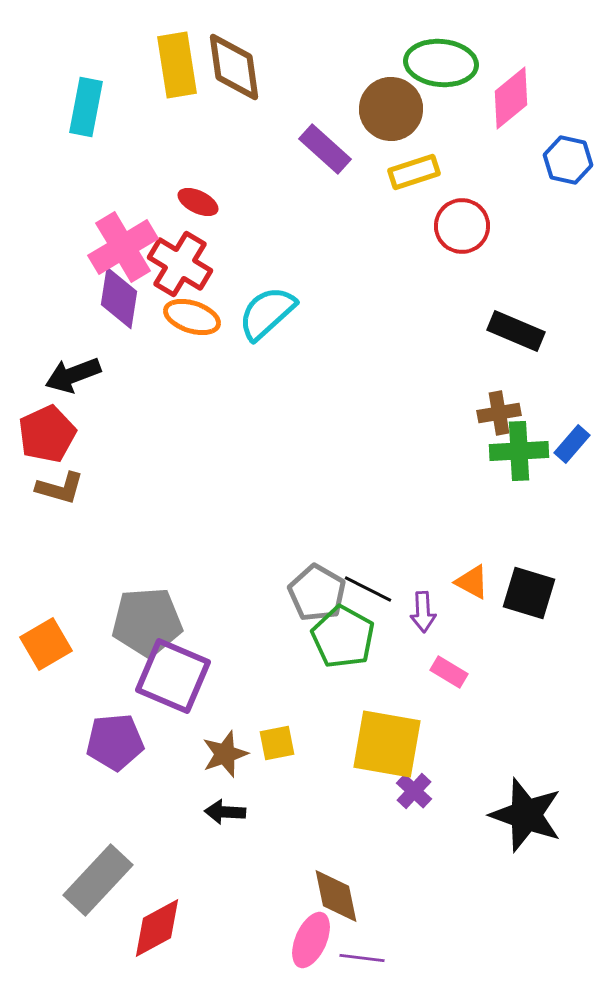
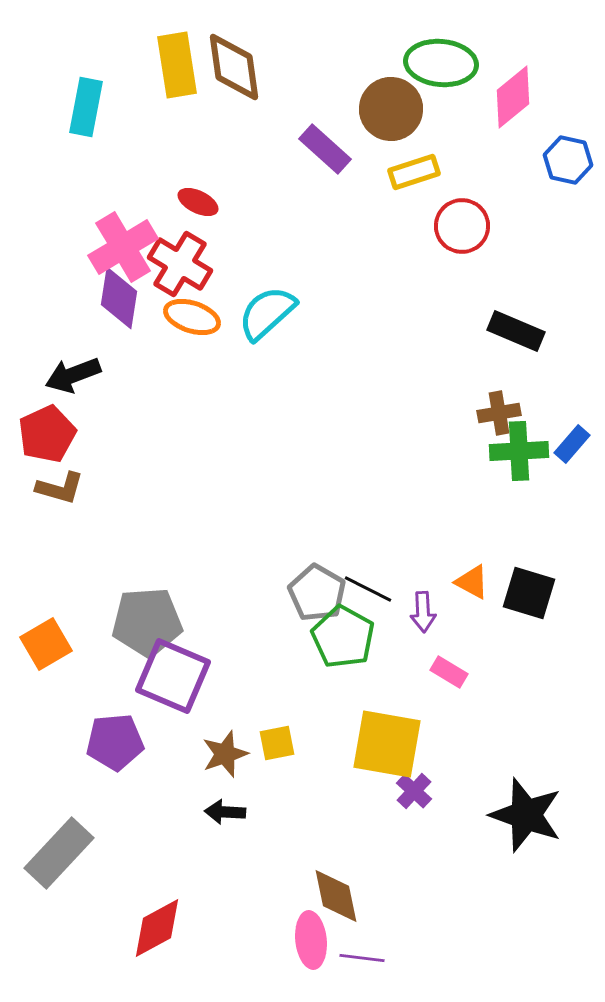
pink diamond at (511, 98): moved 2 px right, 1 px up
gray rectangle at (98, 880): moved 39 px left, 27 px up
pink ellipse at (311, 940): rotated 30 degrees counterclockwise
